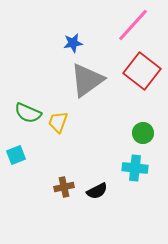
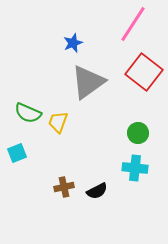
pink line: moved 1 px up; rotated 9 degrees counterclockwise
blue star: rotated 12 degrees counterclockwise
red square: moved 2 px right, 1 px down
gray triangle: moved 1 px right, 2 px down
green circle: moved 5 px left
cyan square: moved 1 px right, 2 px up
